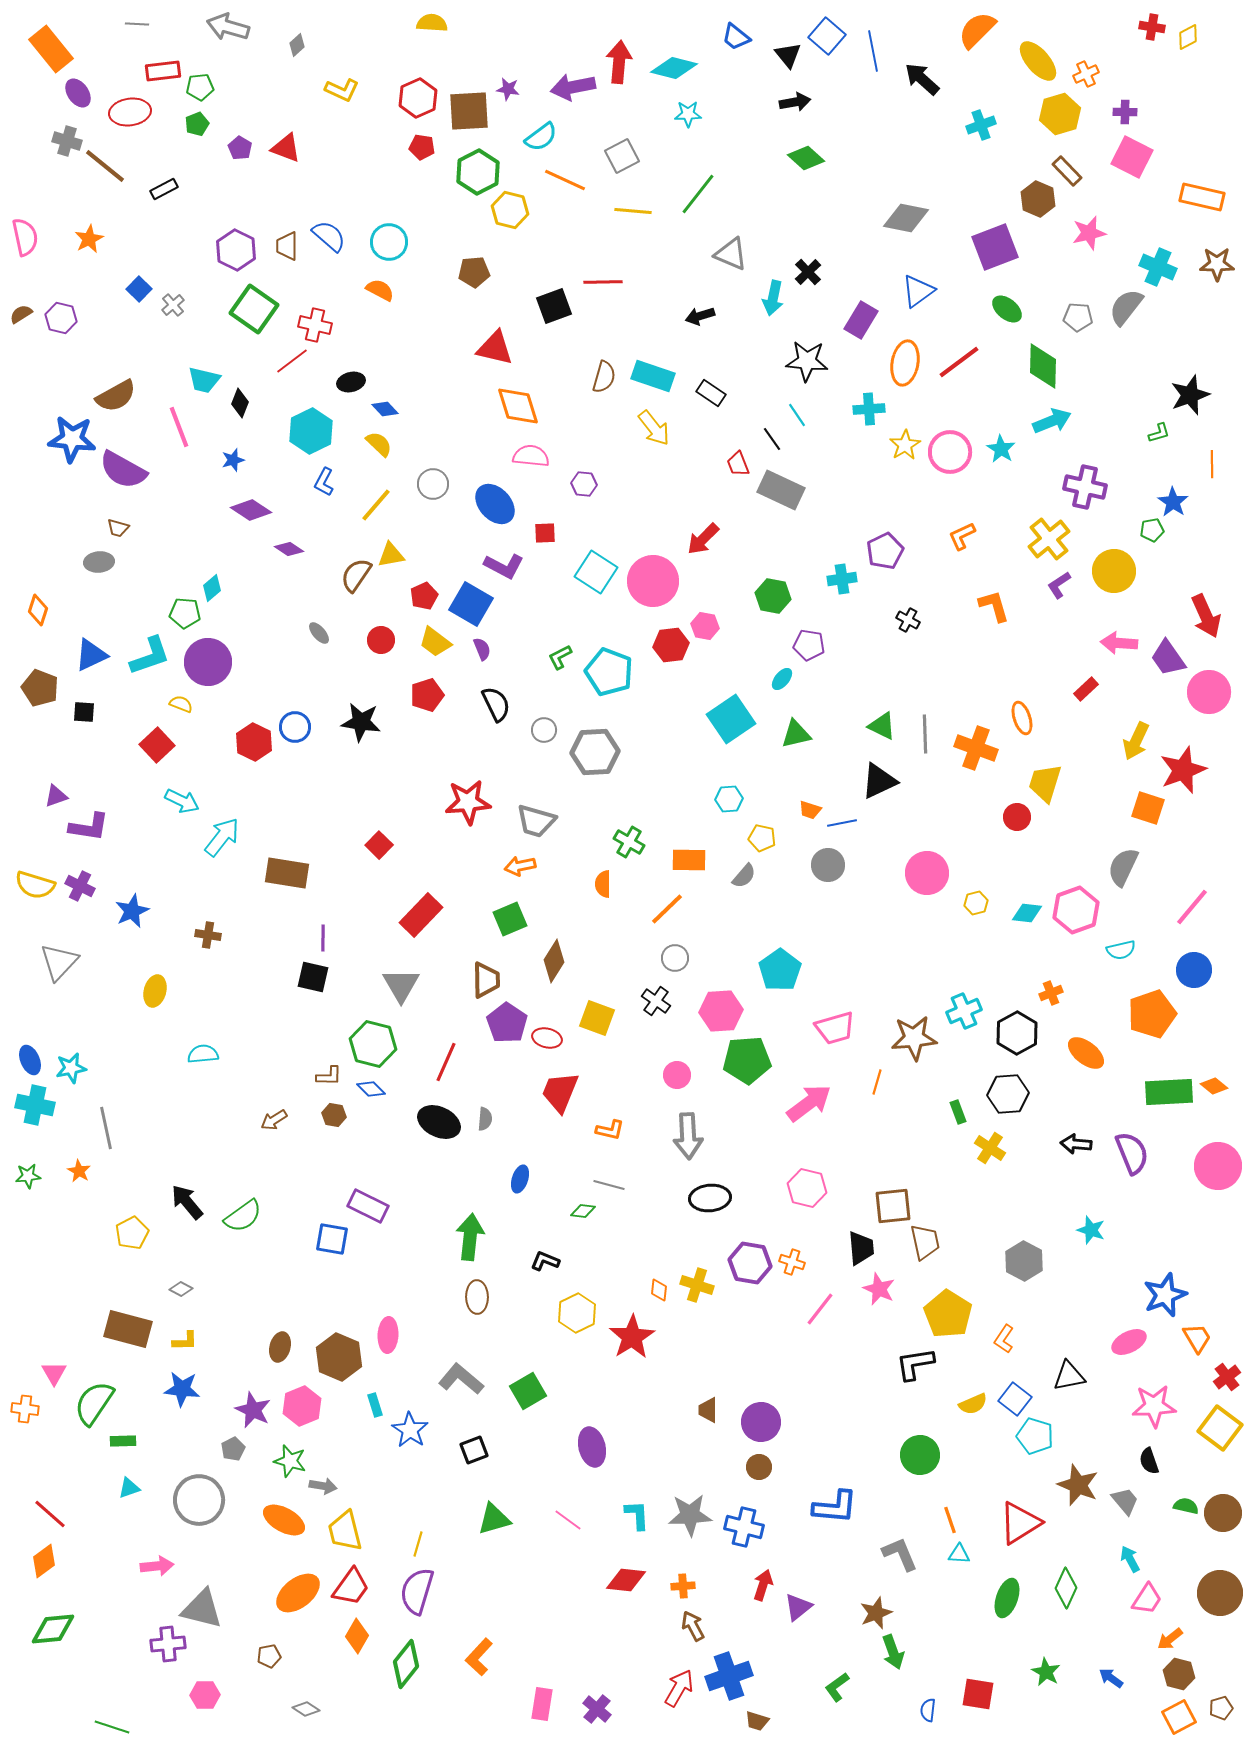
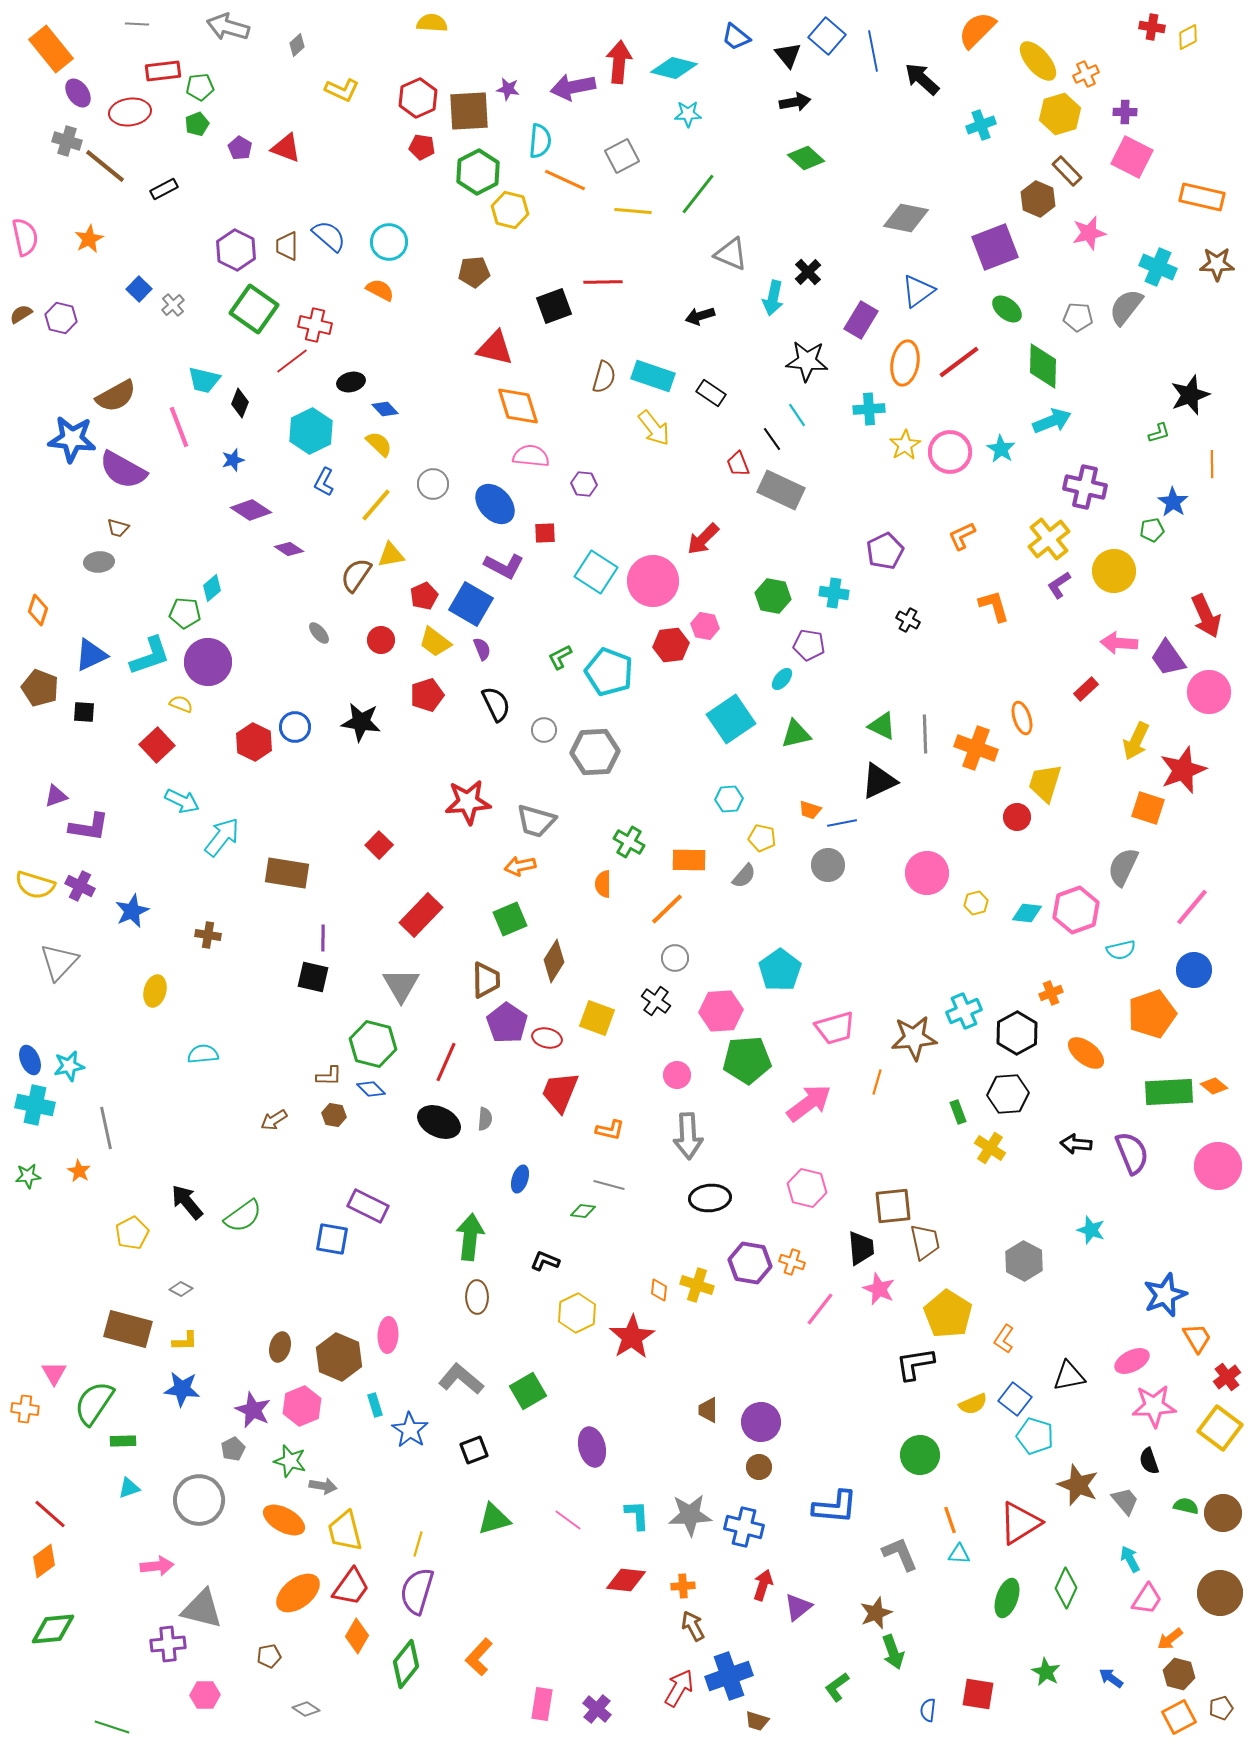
cyan semicircle at (541, 137): moved 1 px left, 4 px down; rotated 48 degrees counterclockwise
cyan cross at (842, 579): moved 8 px left, 14 px down; rotated 16 degrees clockwise
cyan star at (71, 1068): moved 2 px left, 2 px up
pink ellipse at (1129, 1342): moved 3 px right, 19 px down
